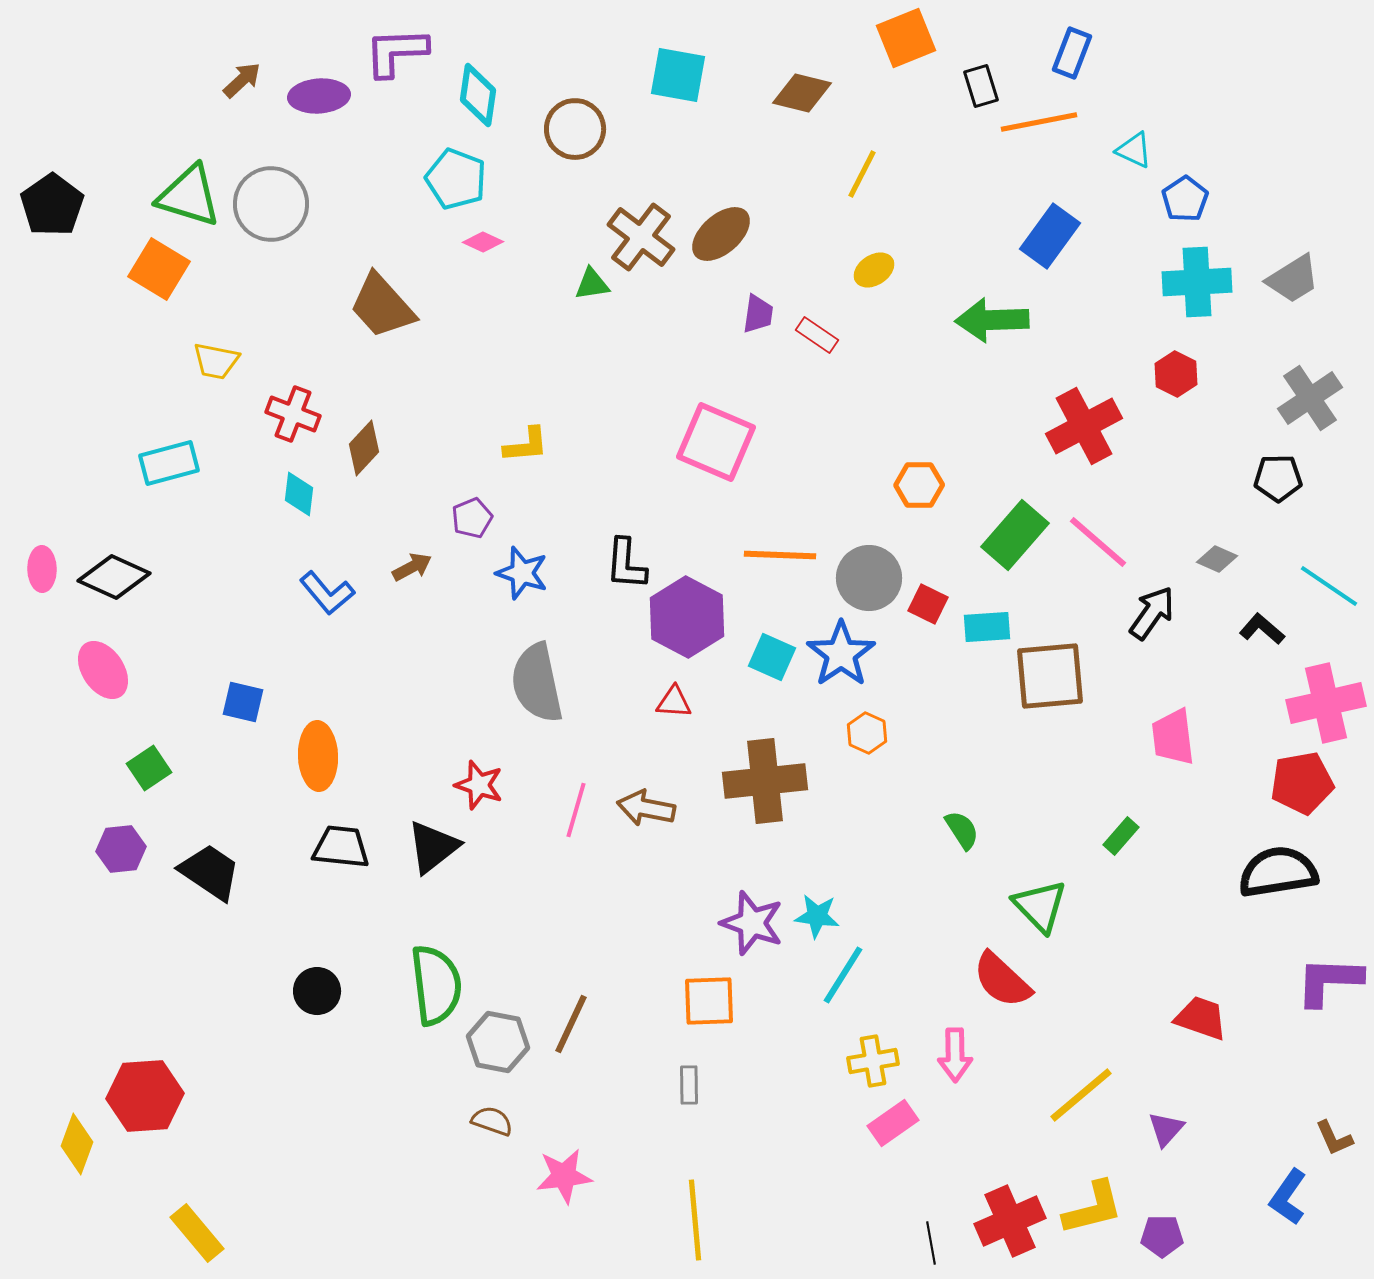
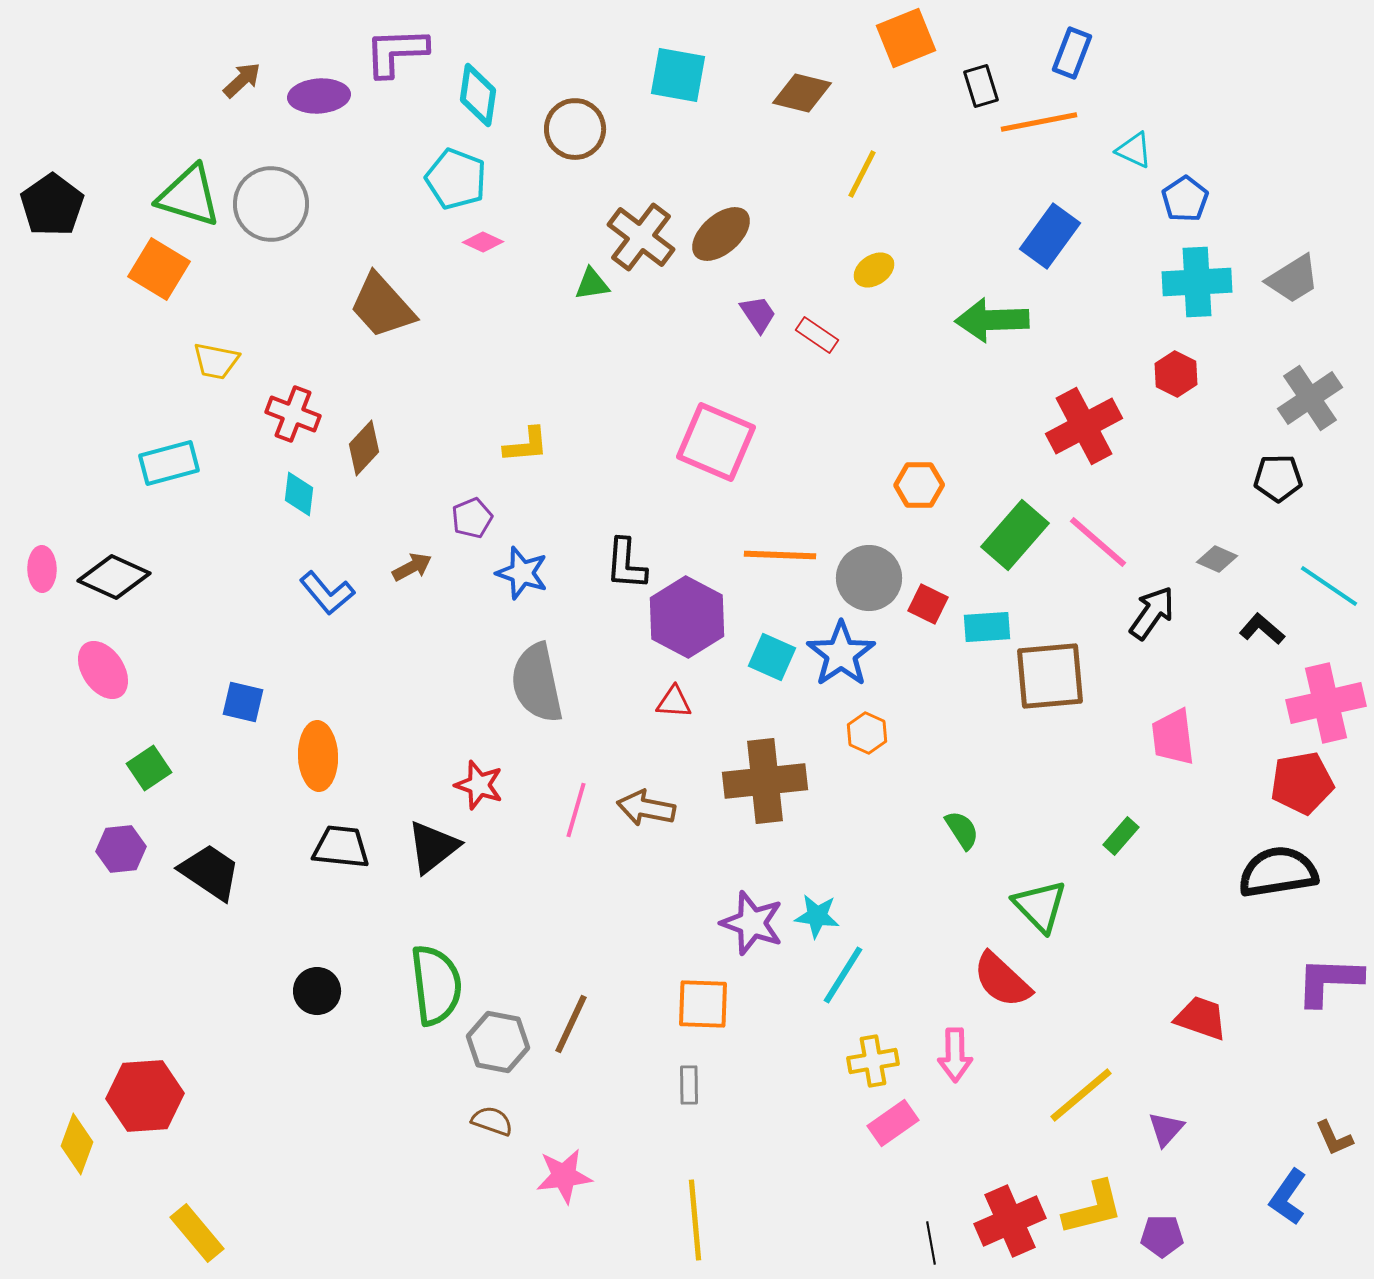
purple trapezoid at (758, 314): rotated 42 degrees counterclockwise
orange square at (709, 1001): moved 6 px left, 3 px down; rotated 4 degrees clockwise
